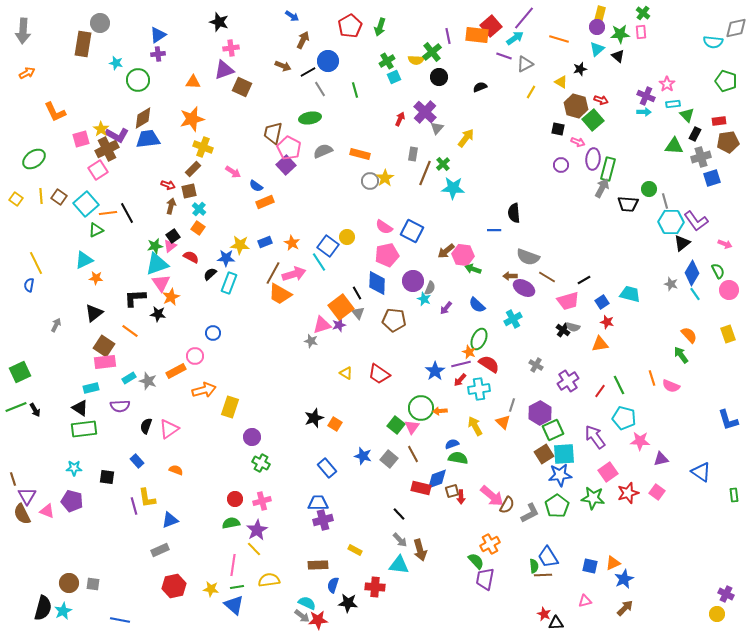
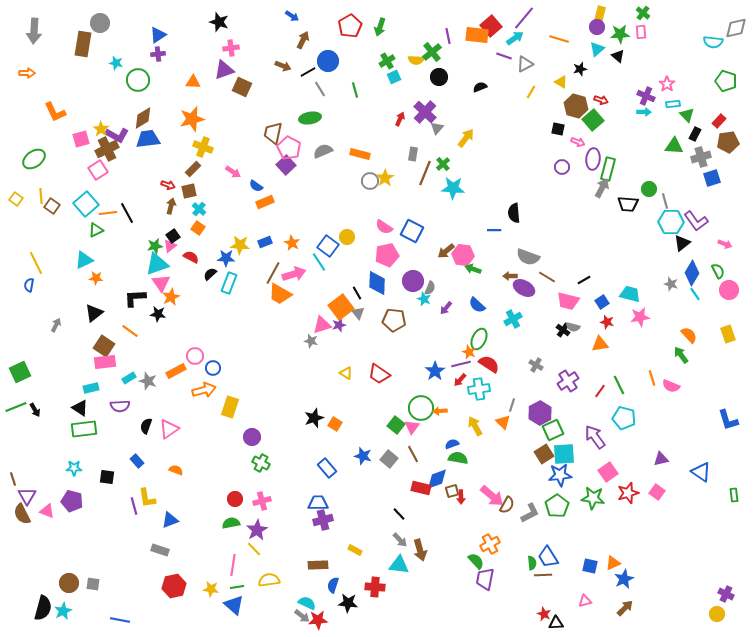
gray arrow at (23, 31): moved 11 px right
orange arrow at (27, 73): rotated 28 degrees clockwise
red rectangle at (719, 121): rotated 40 degrees counterclockwise
purple circle at (561, 165): moved 1 px right, 2 px down
brown square at (59, 197): moved 7 px left, 9 px down
pink trapezoid at (568, 301): rotated 30 degrees clockwise
blue circle at (213, 333): moved 35 px down
pink star at (640, 441): moved 124 px up; rotated 12 degrees counterclockwise
gray rectangle at (160, 550): rotated 42 degrees clockwise
green semicircle at (534, 566): moved 2 px left, 3 px up
